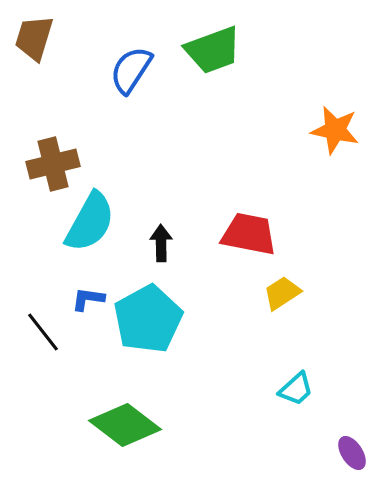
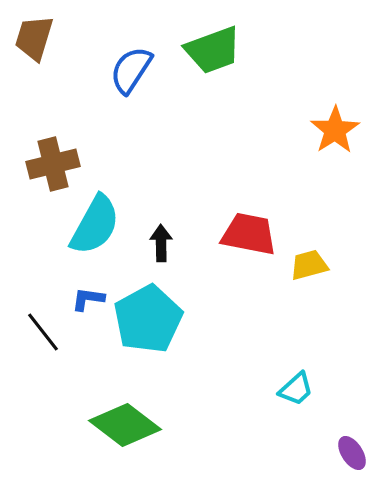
orange star: rotated 27 degrees clockwise
cyan semicircle: moved 5 px right, 3 px down
yellow trapezoid: moved 27 px right, 28 px up; rotated 18 degrees clockwise
